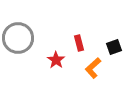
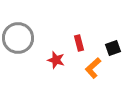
black square: moved 1 px left, 1 px down
red star: rotated 18 degrees counterclockwise
